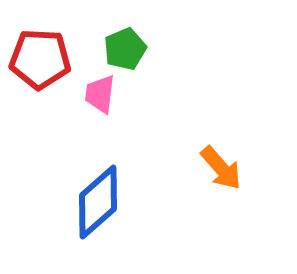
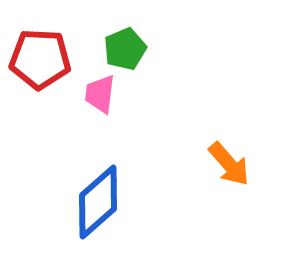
orange arrow: moved 8 px right, 4 px up
